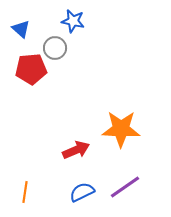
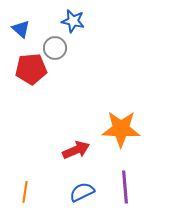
purple line: rotated 60 degrees counterclockwise
